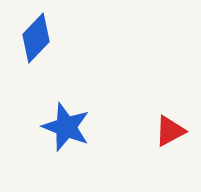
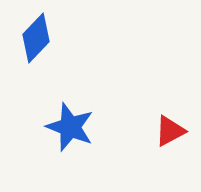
blue star: moved 4 px right
